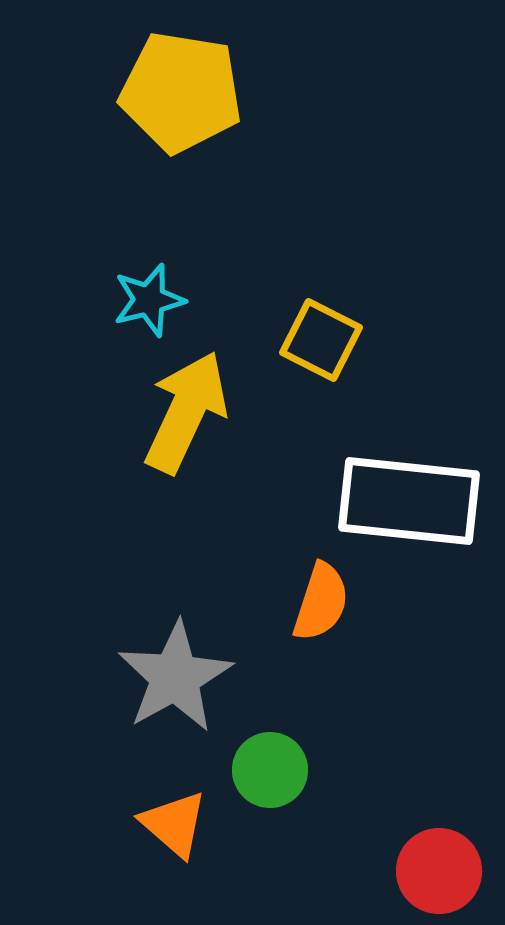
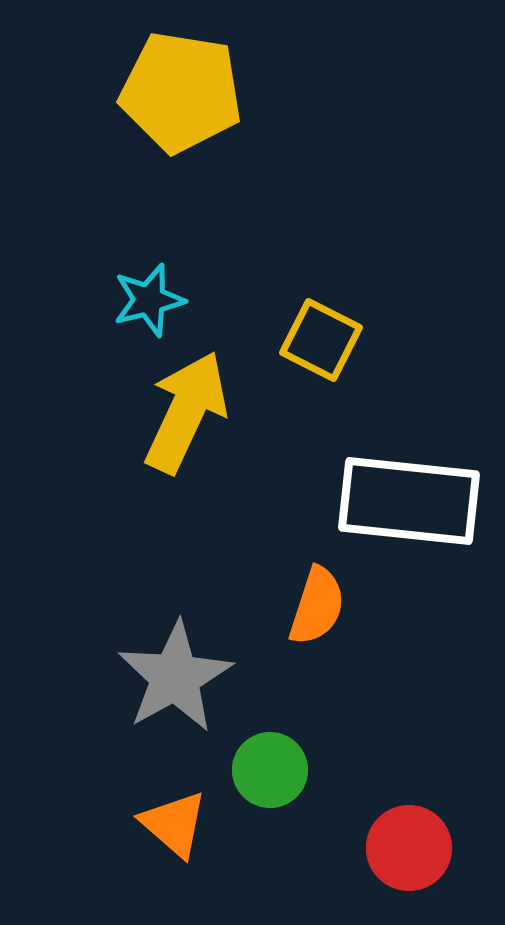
orange semicircle: moved 4 px left, 4 px down
red circle: moved 30 px left, 23 px up
